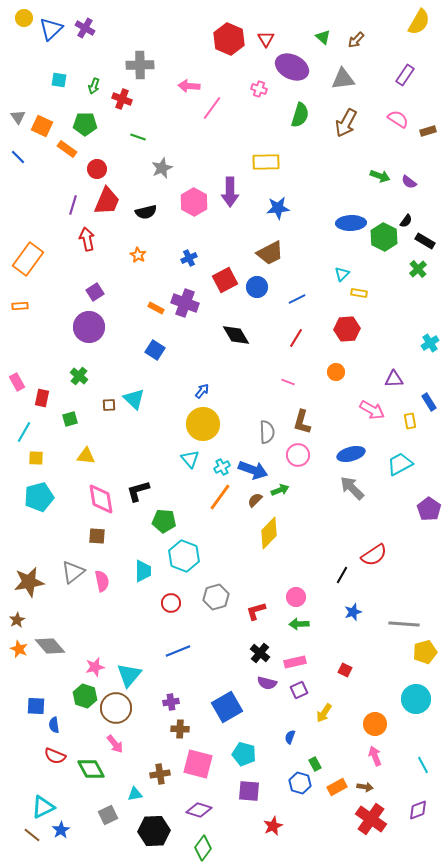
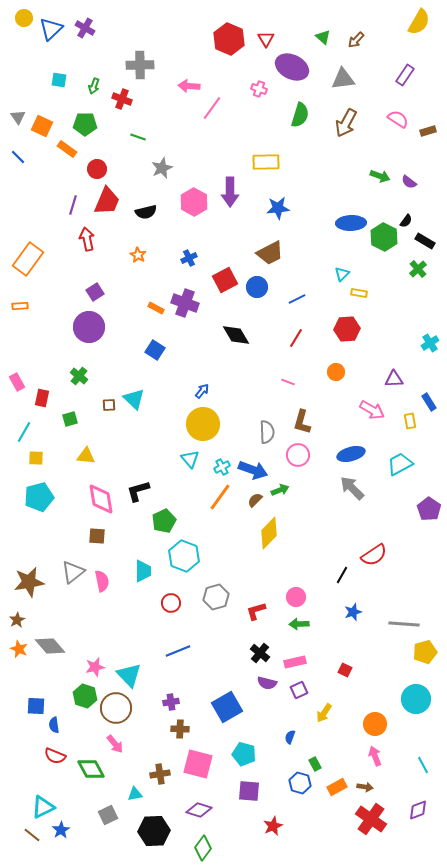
green pentagon at (164, 521): rotated 30 degrees counterclockwise
cyan triangle at (129, 675): rotated 24 degrees counterclockwise
